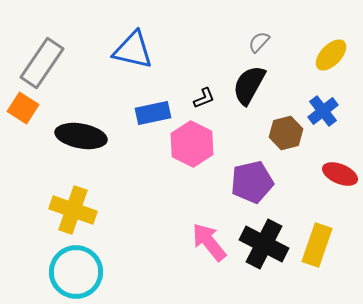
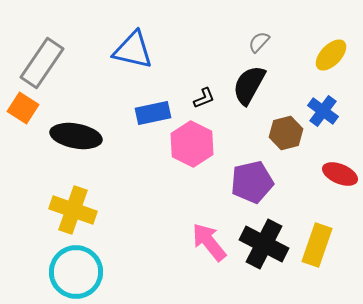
blue cross: rotated 16 degrees counterclockwise
black ellipse: moved 5 px left
